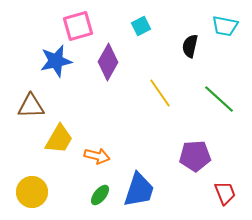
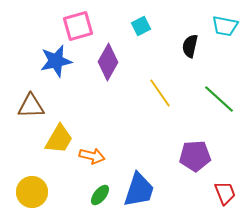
orange arrow: moved 5 px left
